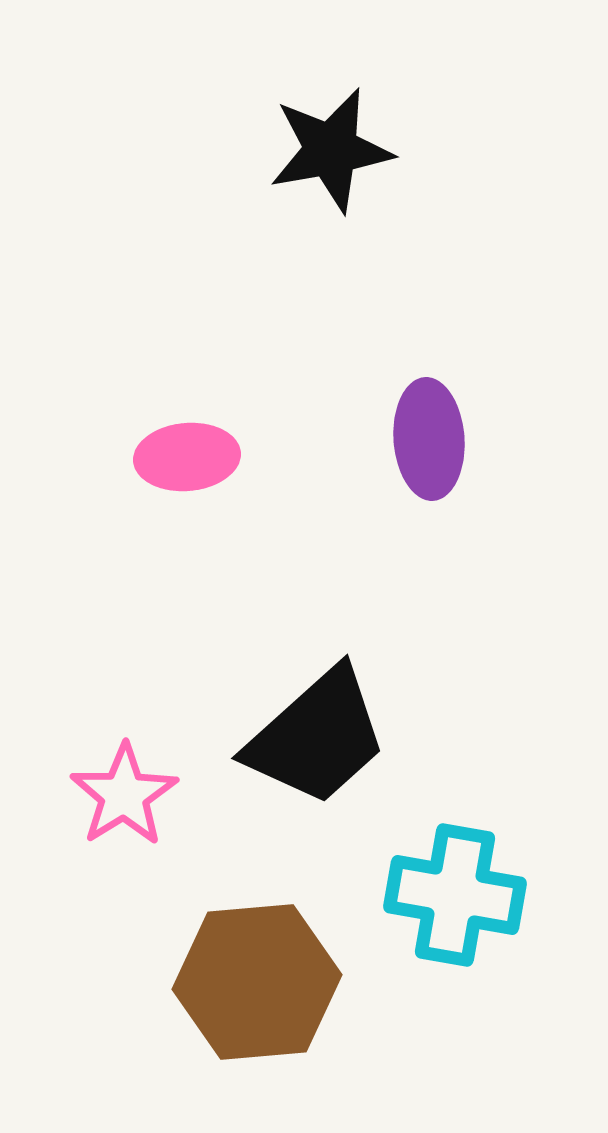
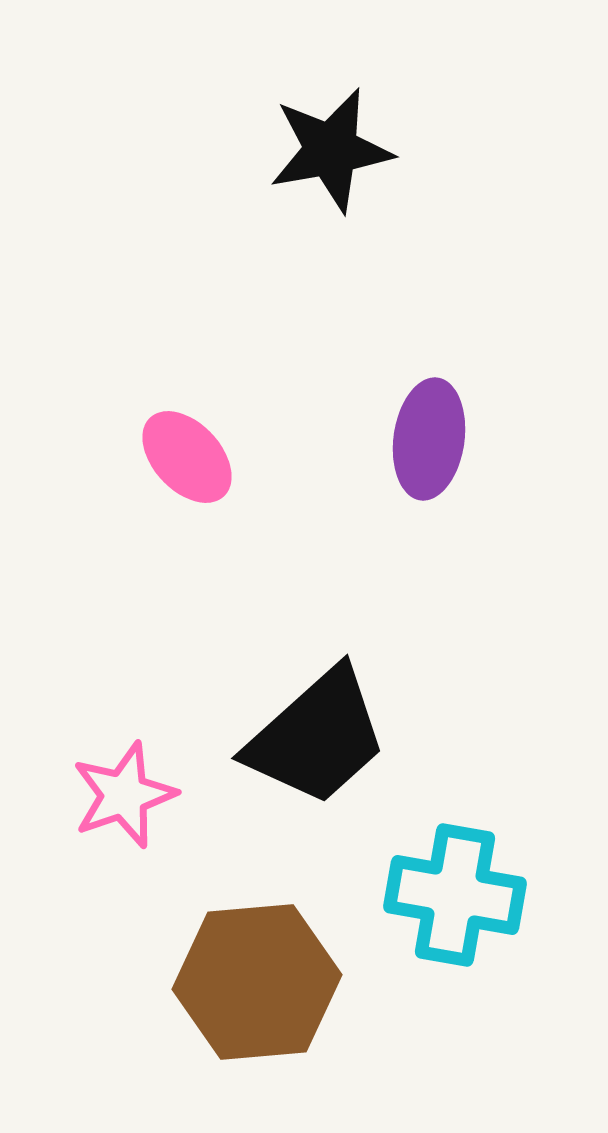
purple ellipse: rotated 12 degrees clockwise
pink ellipse: rotated 52 degrees clockwise
pink star: rotated 13 degrees clockwise
